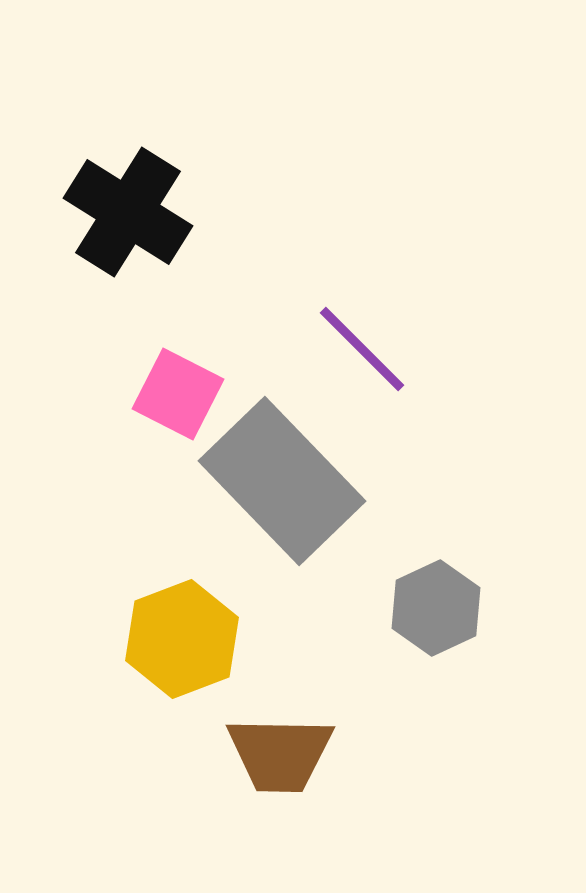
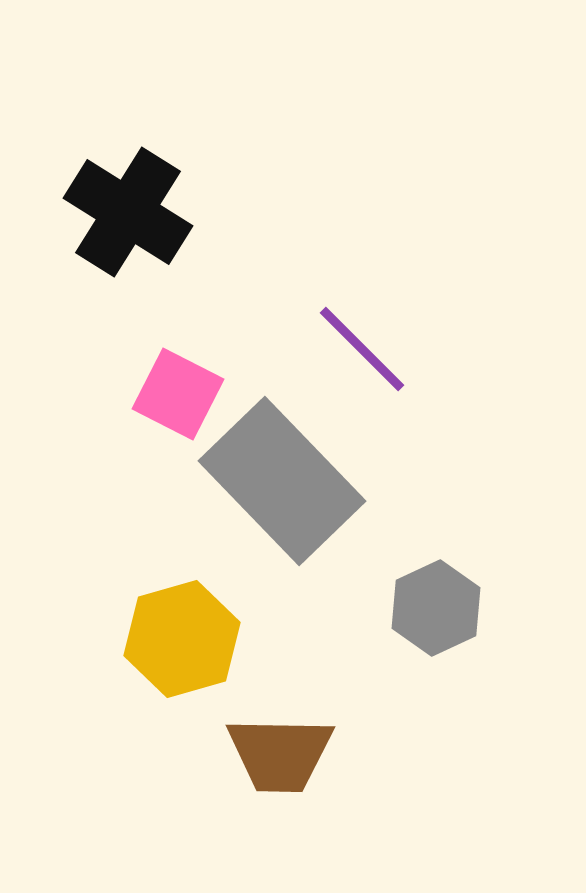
yellow hexagon: rotated 5 degrees clockwise
